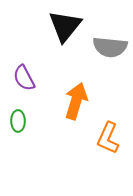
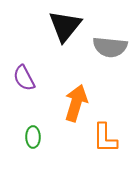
orange arrow: moved 2 px down
green ellipse: moved 15 px right, 16 px down
orange L-shape: moved 3 px left; rotated 24 degrees counterclockwise
